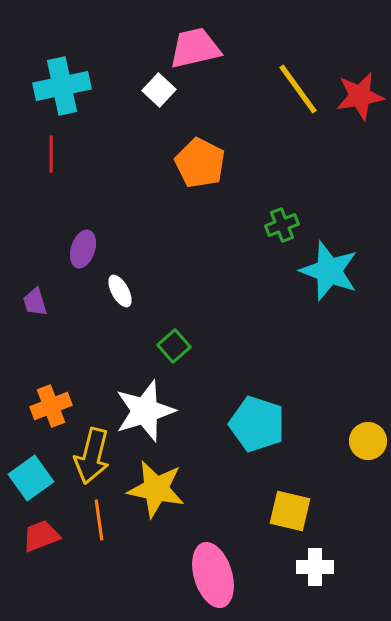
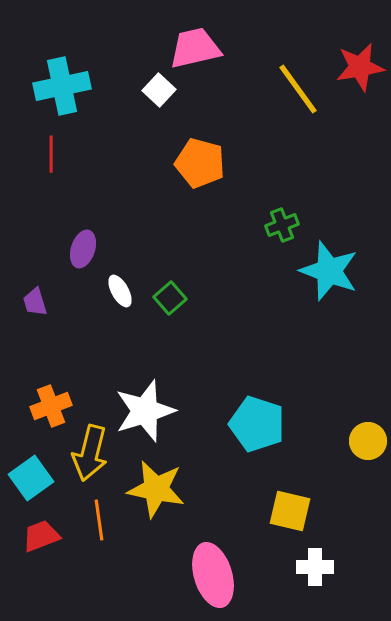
red star: moved 29 px up
orange pentagon: rotated 12 degrees counterclockwise
green square: moved 4 px left, 48 px up
yellow arrow: moved 2 px left, 3 px up
